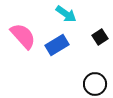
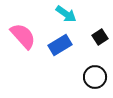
blue rectangle: moved 3 px right
black circle: moved 7 px up
